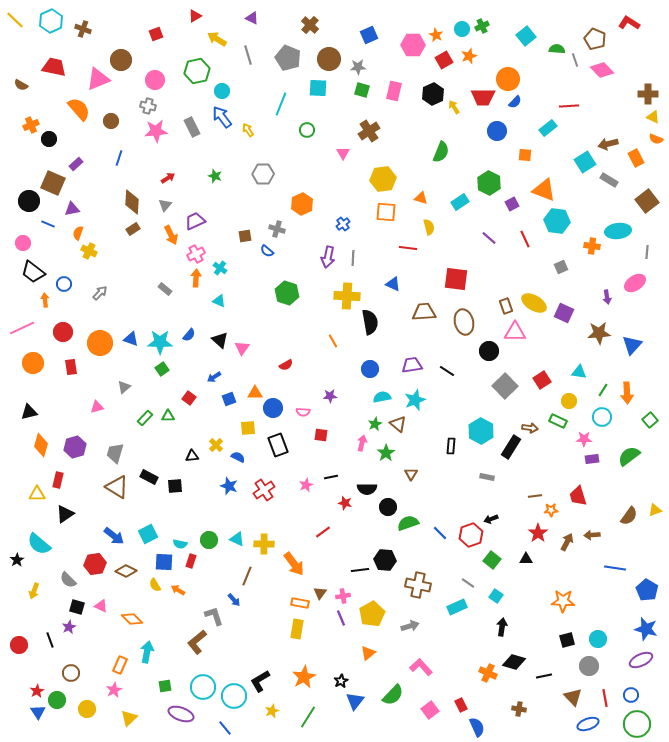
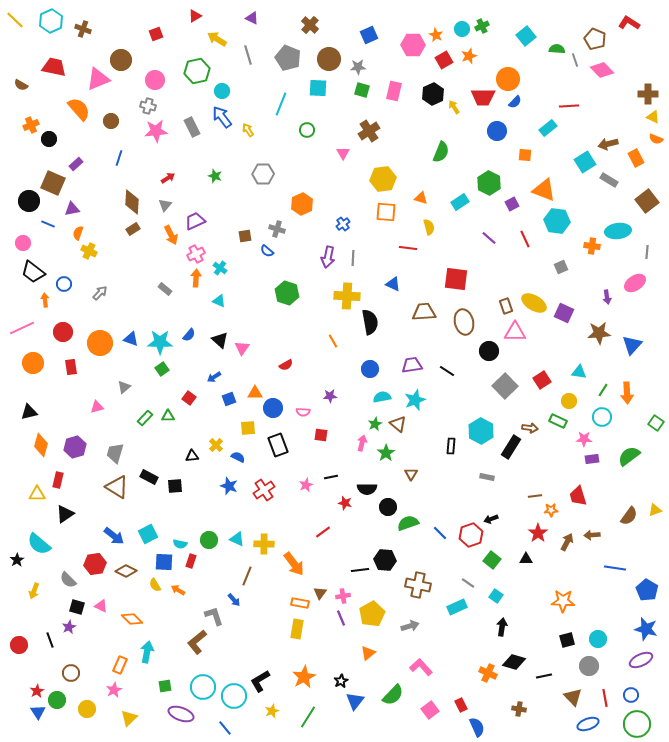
green square at (650, 420): moved 6 px right, 3 px down; rotated 14 degrees counterclockwise
